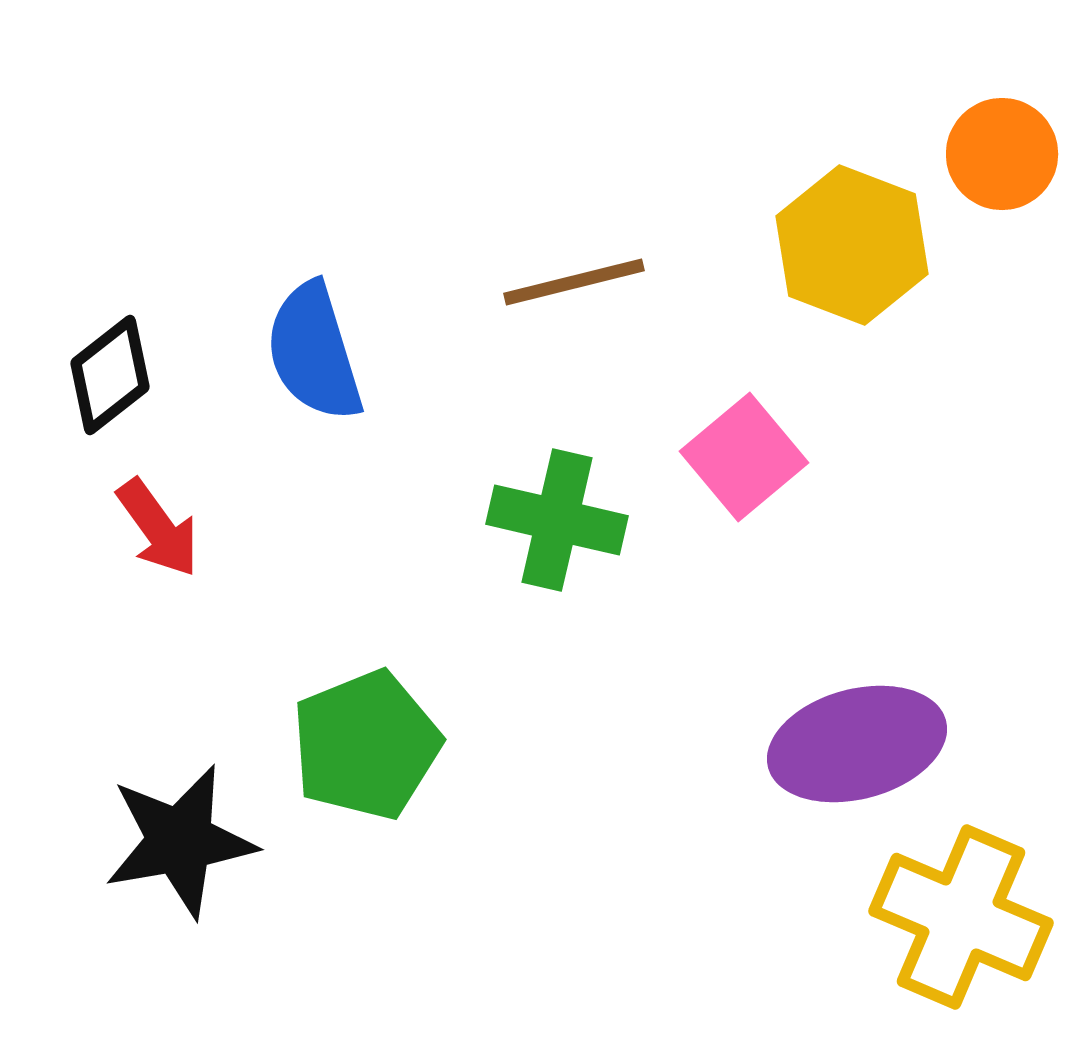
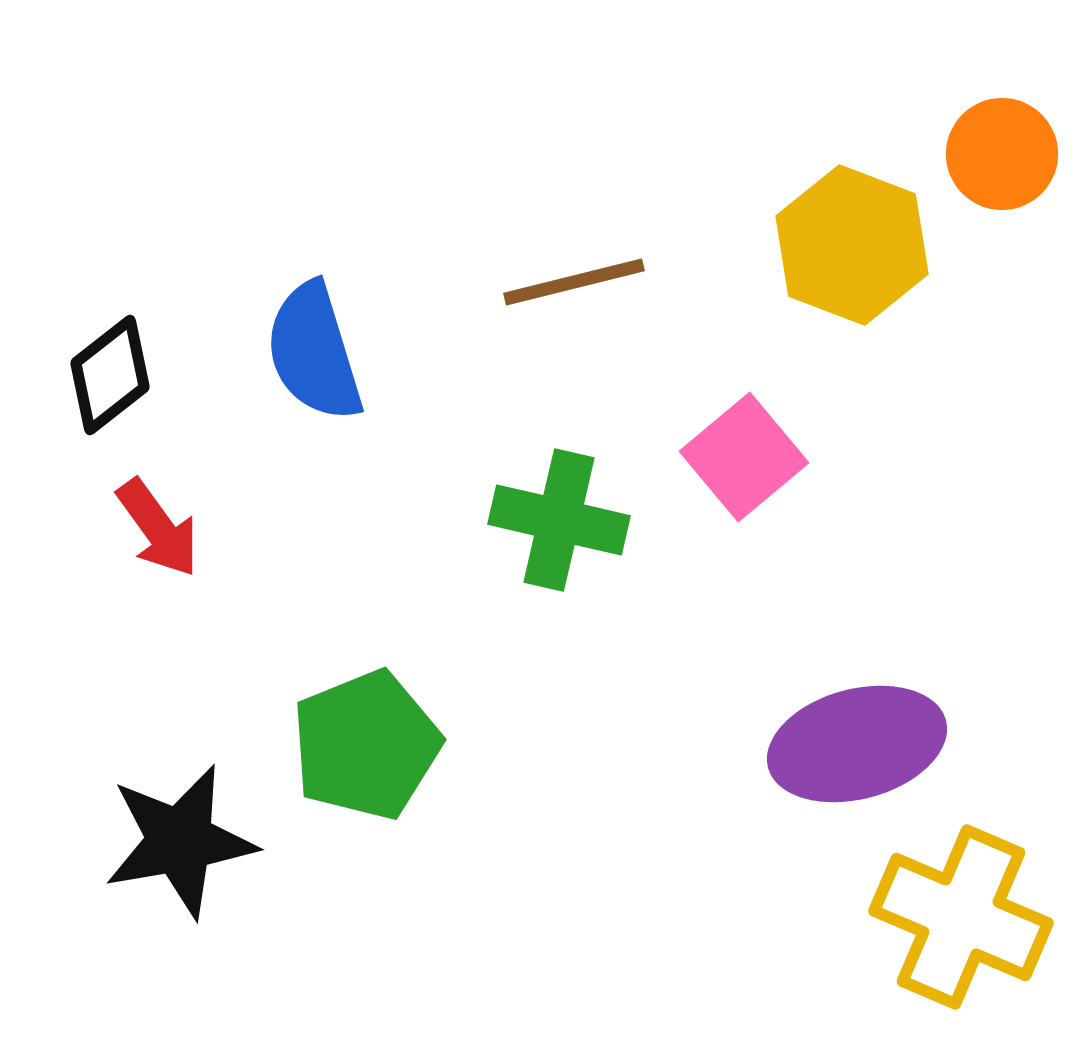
green cross: moved 2 px right
